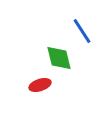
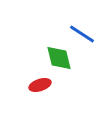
blue line: moved 3 px down; rotated 24 degrees counterclockwise
